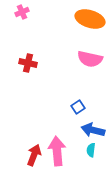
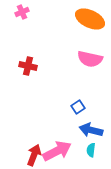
orange ellipse: rotated 8 degrees clockwise
red cross: moved 3 px down
blue arrow: moved 2 px left
pink arrow: rotated 68 degrees clockwise
